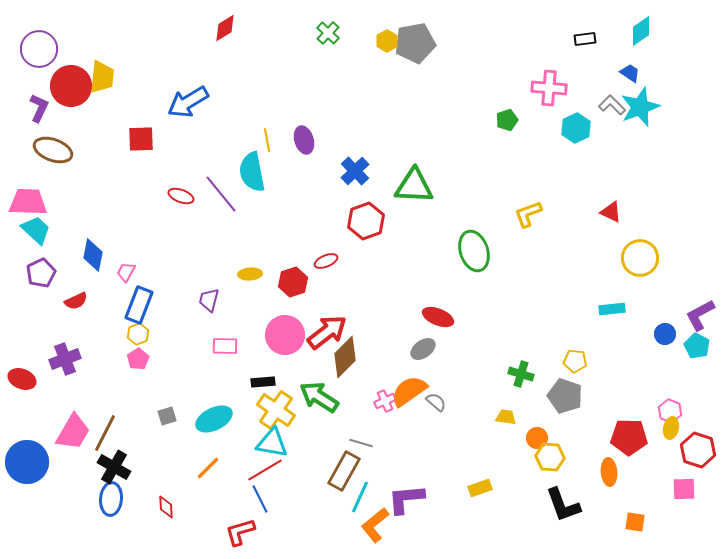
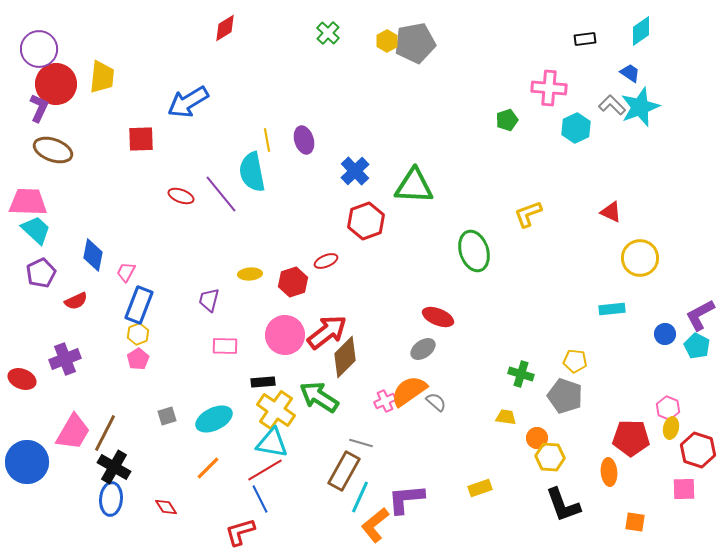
red circle at (71, 86): moved 15 px left, 2 px up
pink hexagon at (670, 411): moved 2 px left, 3 px up
red pentagon at (629, 437): moved 2 px right, 1 px down
red diamond at (166, 507): rotated 30 degrees counterclockwise
